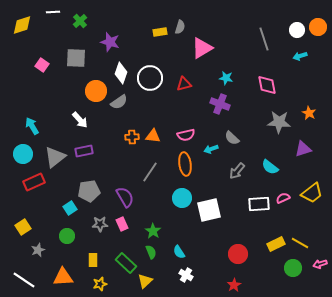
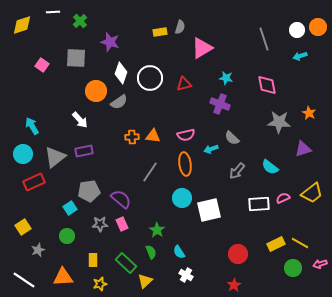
purple semicircle at (125, 197): moved 4 px left, 2 px down; rotated 20 degrees counterclockwise
green star at (153, 231): moved 4 px right, 1 px up
